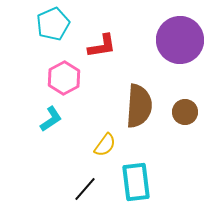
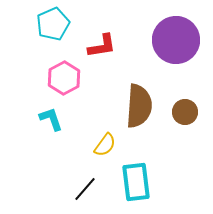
purple circle: moved 4 px left
cyan L-shape: rotated 76 degrees counterclockwise
